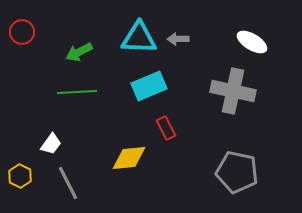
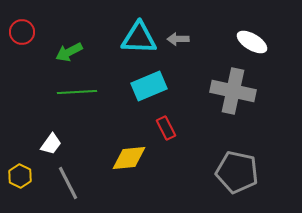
green arrow: moved 10 px left
